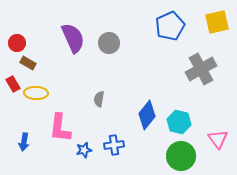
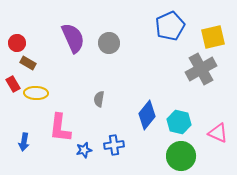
yellow square: moved 4 px left, 15 px down
pink triangle: moved 6 px up; rotated 30 degrees counterclockwise
